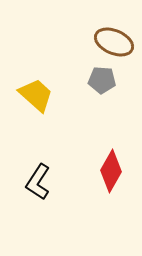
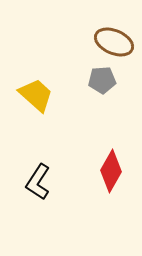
gray pentagon: rotated 8 degrees counterclockwise
